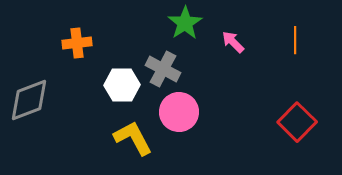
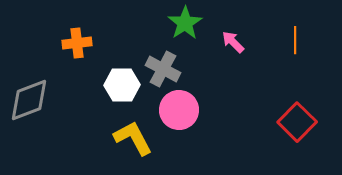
pink circle: moved 2 px up
